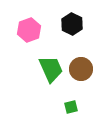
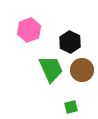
black hexagon: moved 2 px left, 18 px down
brown circle: moved 1 px right, 1 px down
